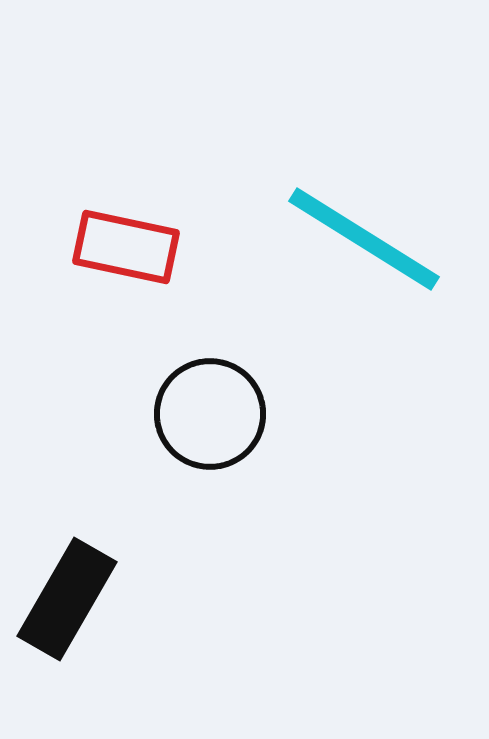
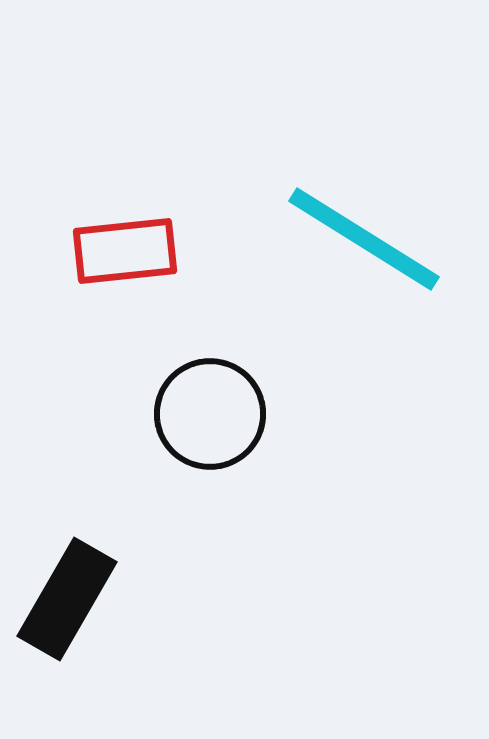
red rectangle: moved 1 px left, 4 px down; rotated 18 degrees counterclockwise
